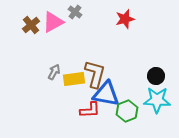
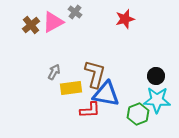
yellow rectangle: moved 3 px left, 9 px down
green hexagon: moved 11 px right, 3 px down
